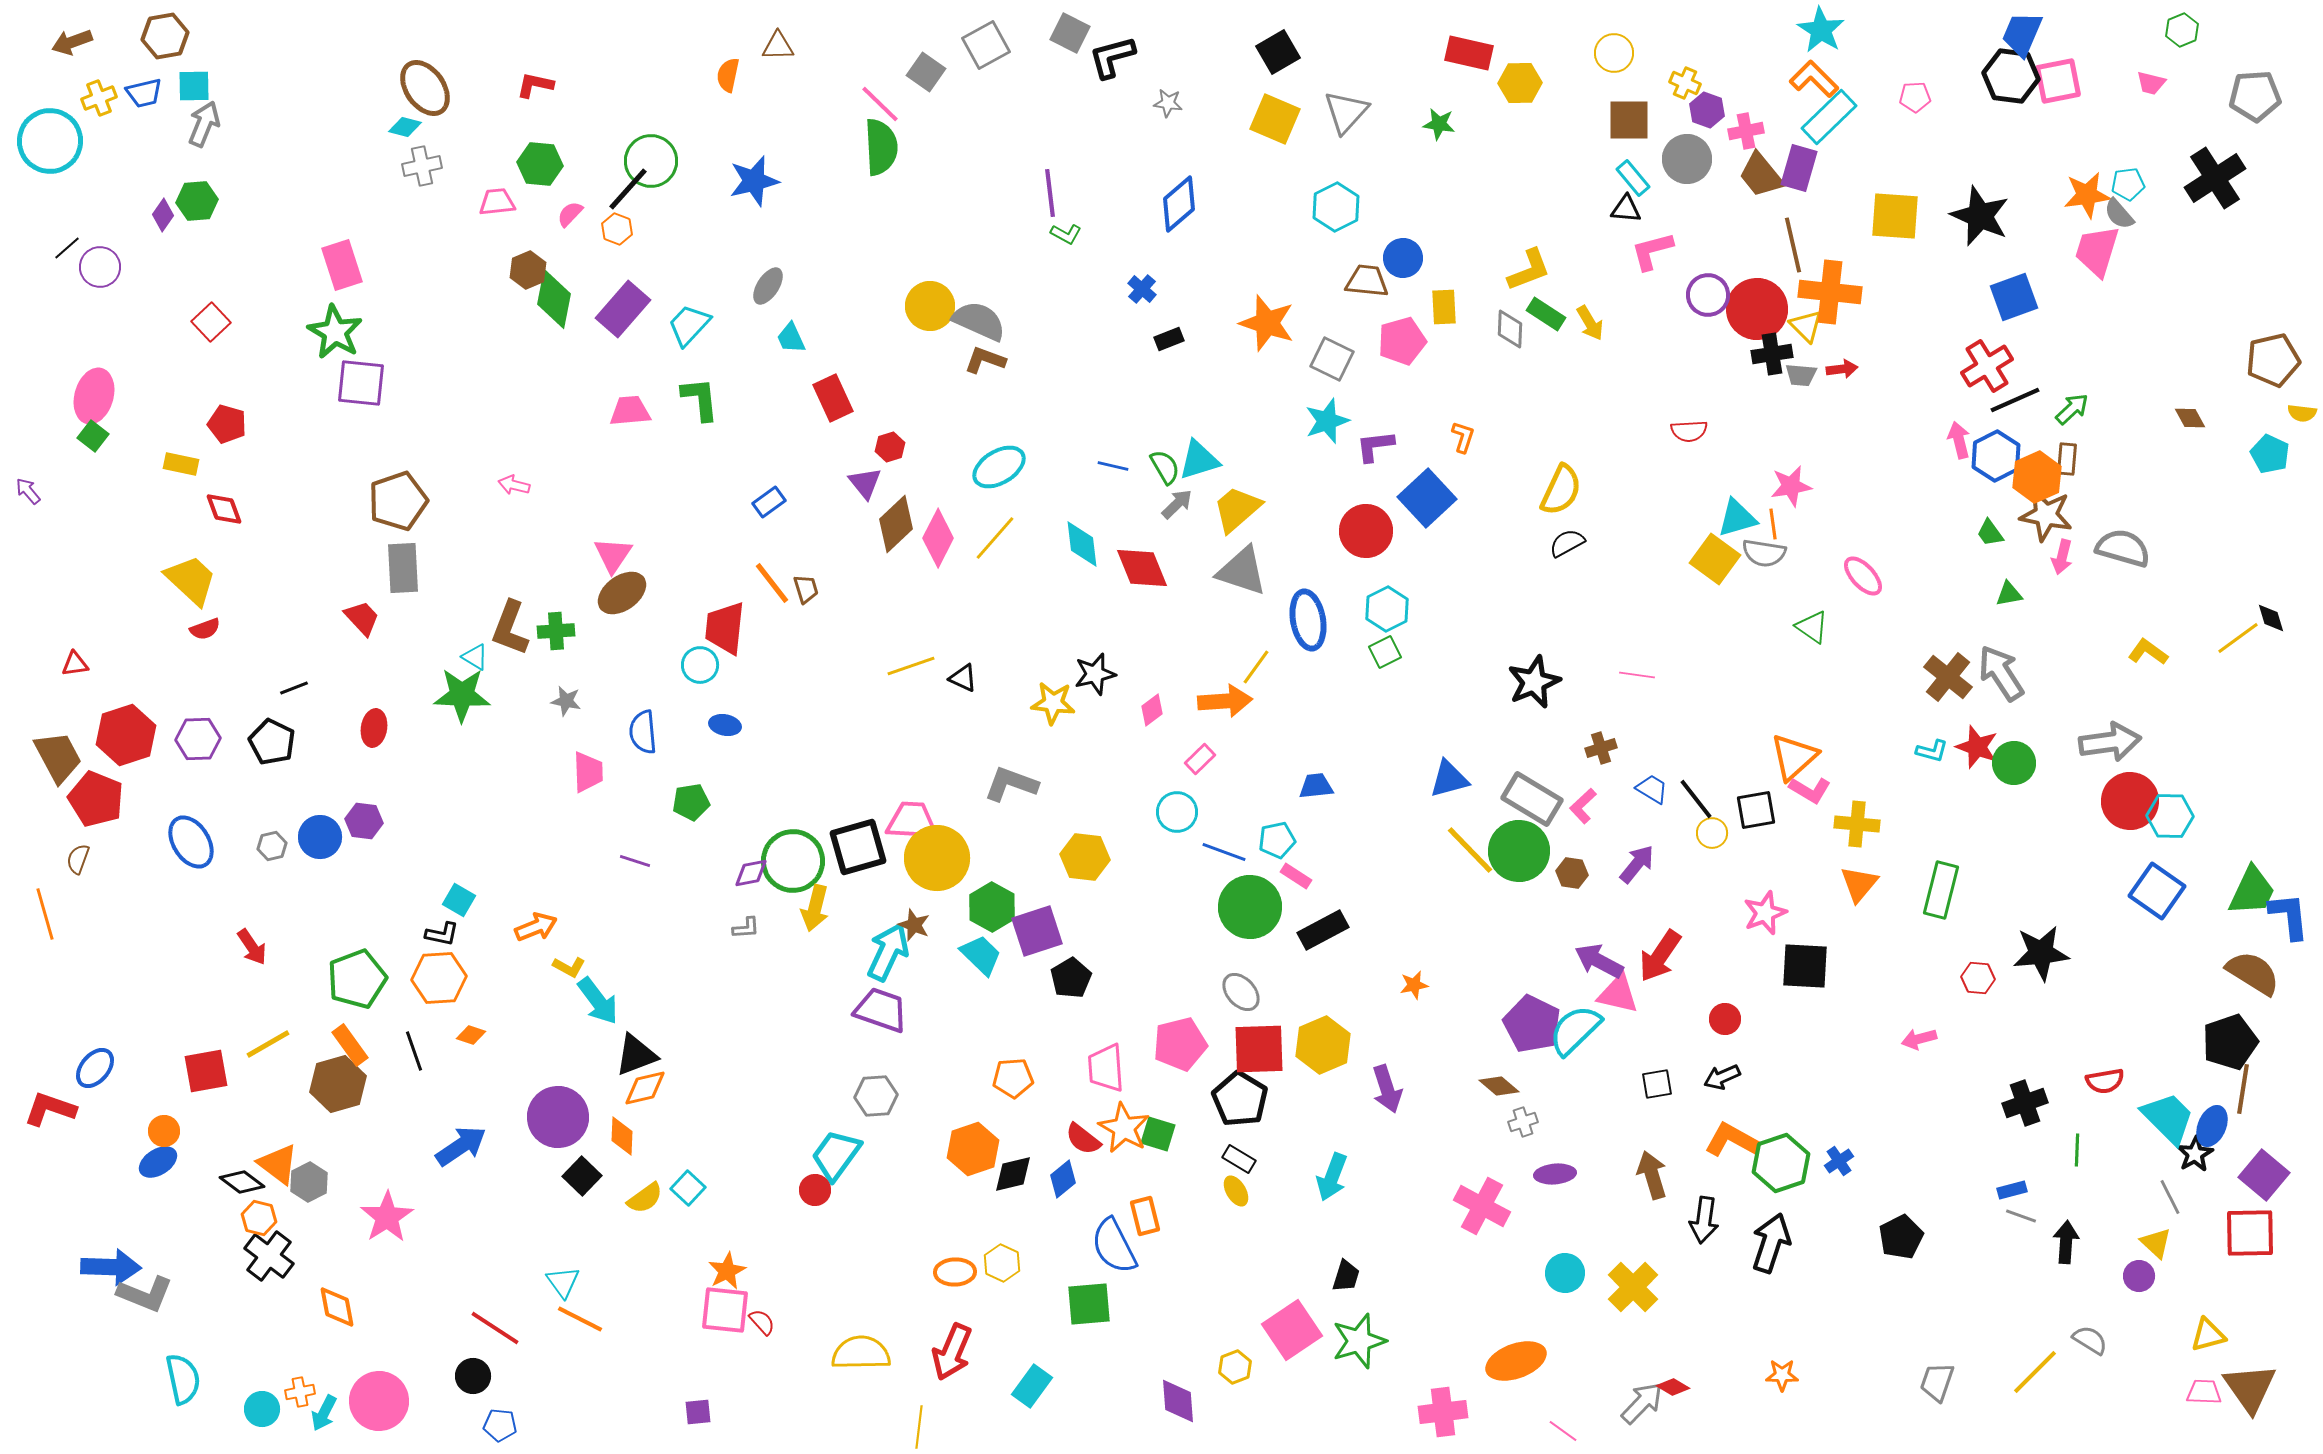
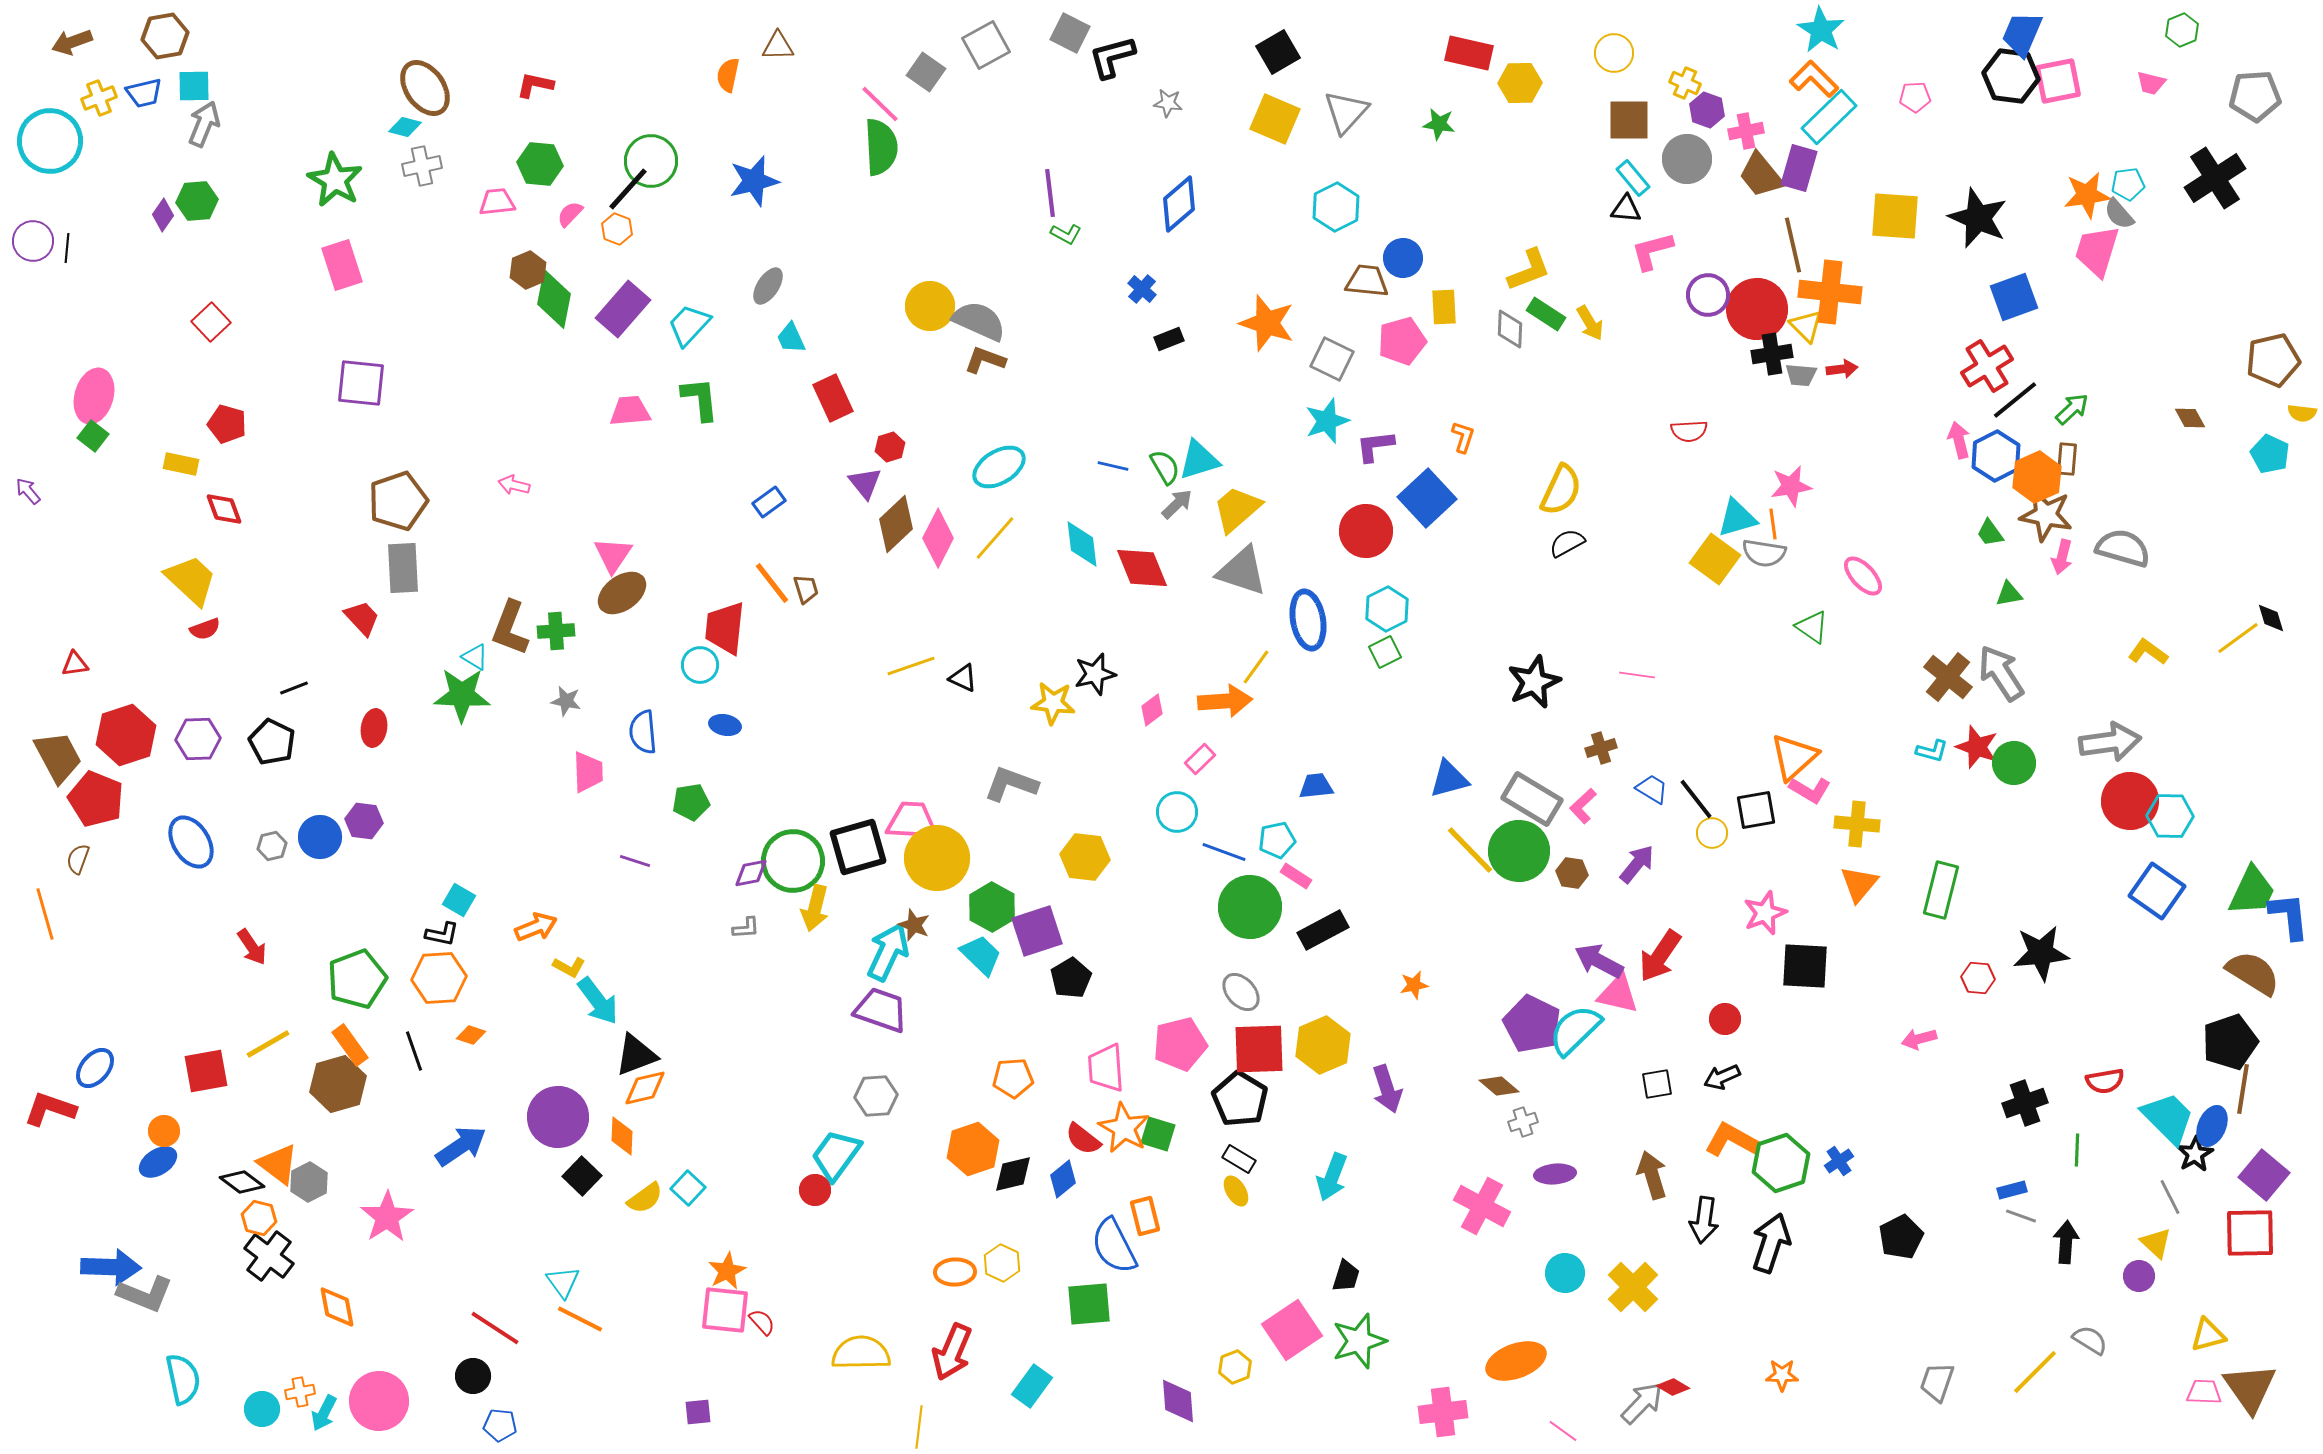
black star at (1980, 216): moved 2 px left, 2 px down
black line at (67, 248): rotated 44 degrees counterclockwise
purple circle at (100, 267): moved 67 px left, 26 px up
green star at (335, 332): moved 152 px up
black line at (2015, 400): rotated 15 degrees counterclockwise
